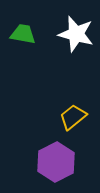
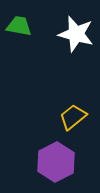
green trapezoid: moved 4 px left, 8 px up
